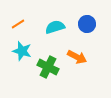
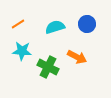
cyan star: rotated 12 degrees counterclockwise
